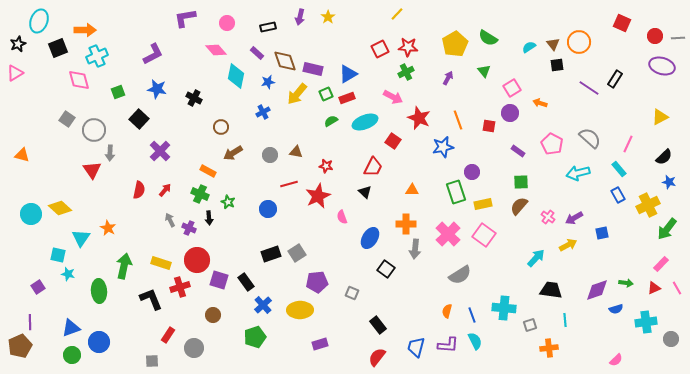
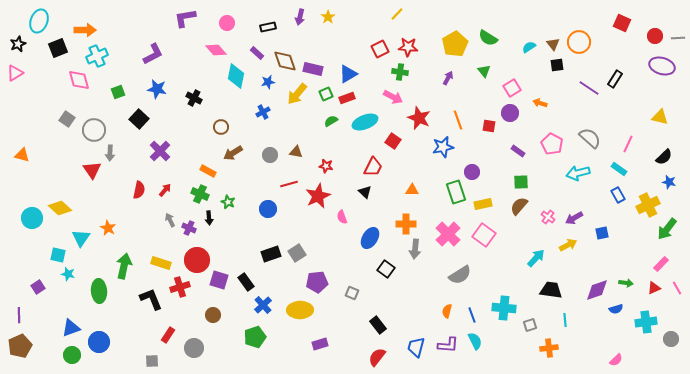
green cross at (406, 72): moved 6 px left; rotated 35 degrees clockwise
yellow triangle at (660, 117): rotated 42 degrees clockwise
cyan rectangle at (619, 169): rotated 14 degrees counterclockwise
cyan circle at (31, 214): moved 1 px right, 4 px down
purple line at (30, 322): moved 11 px left, 7 px up
